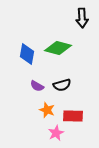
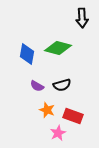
red rectangle: rotated 18 degrees clockwise
pink star: moved 2 px right
